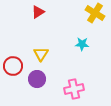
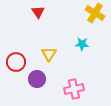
red triangle: rotated 32 degrees counterclockwise
yellow triangle: moved 8 px right
red circle: moved 3 px right, 4 px up
